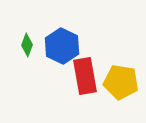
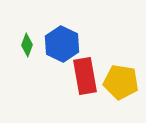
blue hexagon: moved 2 px up
